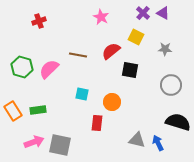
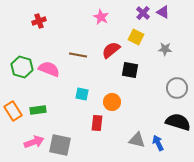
purple triangle: moved 1 px up
red semicircle: moved 1 px up
pink semicircle: rotated 65 degrees clockwise
gray circle: moved 6 px right, 3 px down
